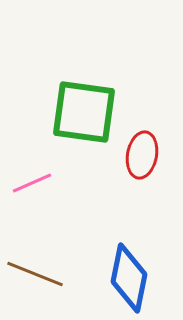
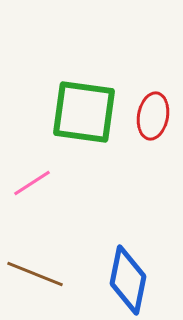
red ellipse: moved 11 px right, 39 px up
pink line: rotated 9 degrees counterclockwise
blue diamond: moved 1 px left, 2 px down
